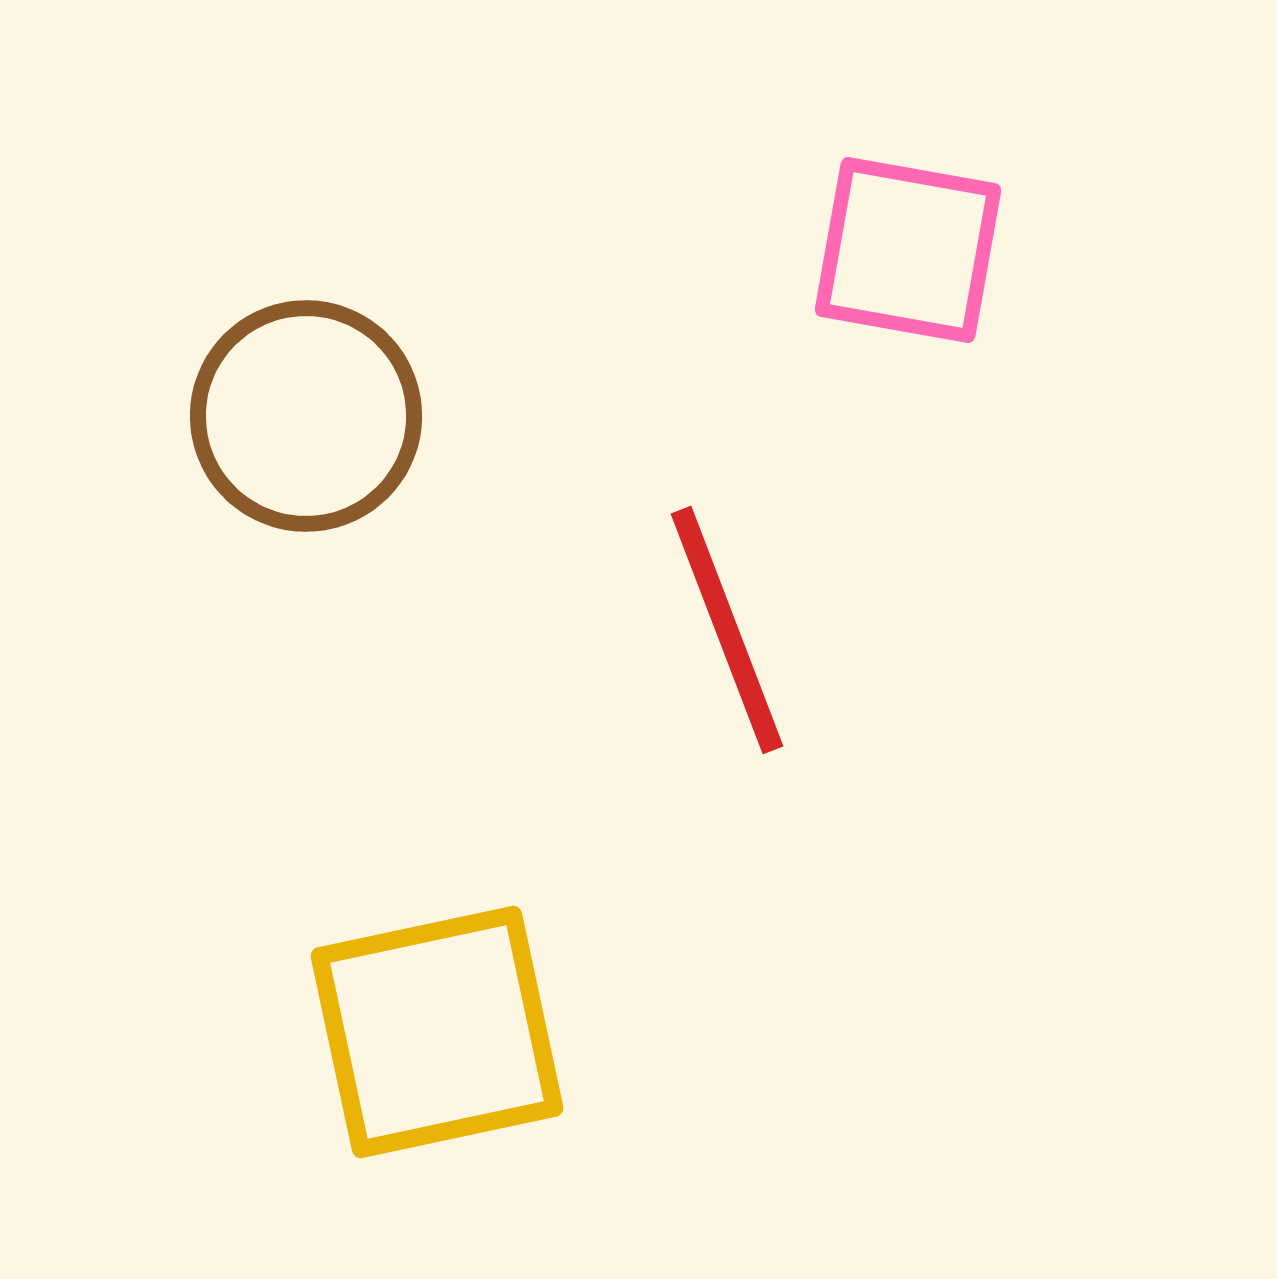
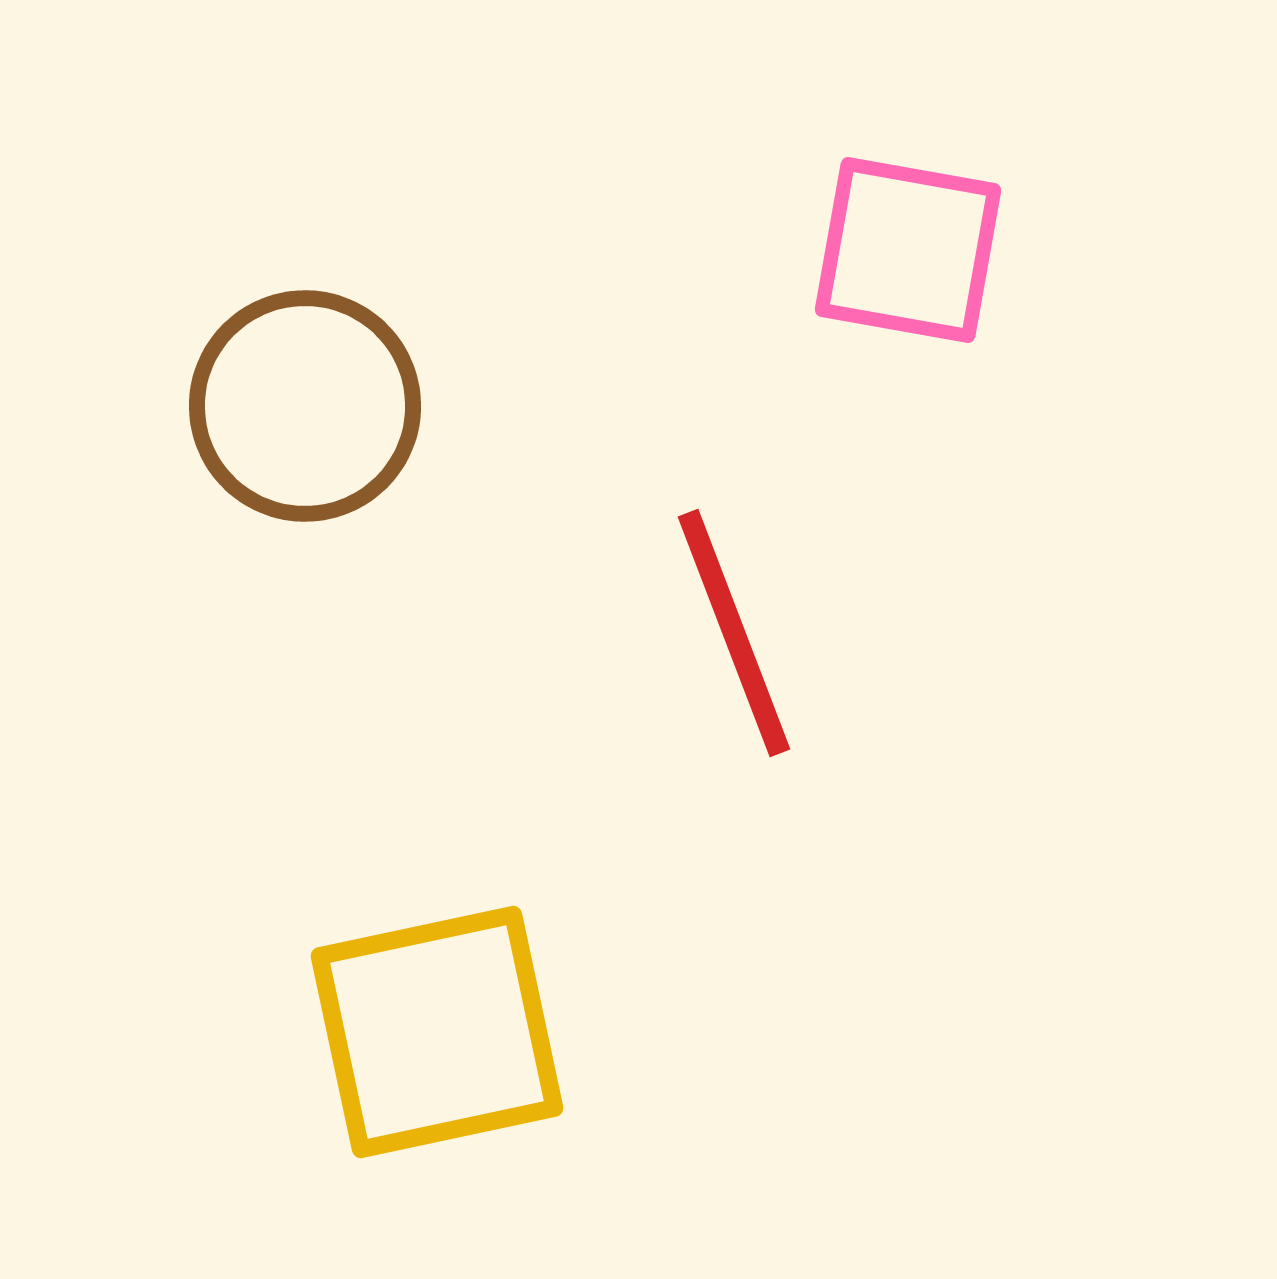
brown circle: moved 1 px left, 10 px up
red line: moved 7 px right, 3 px down
